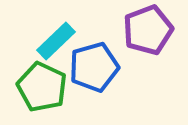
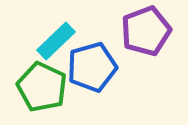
purple pentagon: moved 2 px left, 1 px down
blue pentagon: moved 2 px left
